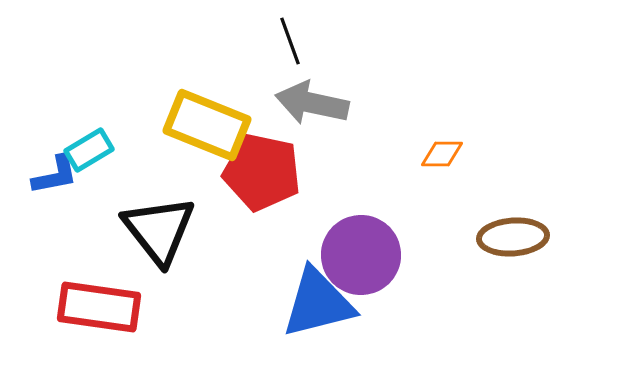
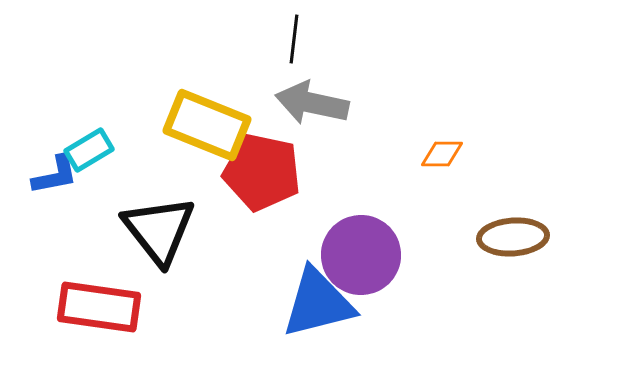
black line: moved 4 px right, 2 px up; rotated 27 degrees clockwise
